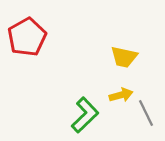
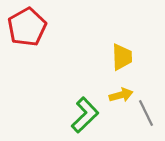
red pentagon: moved 10 px up
yellow trapezoid: moved 2 px left; rotated 104 degrees counterclockwise
